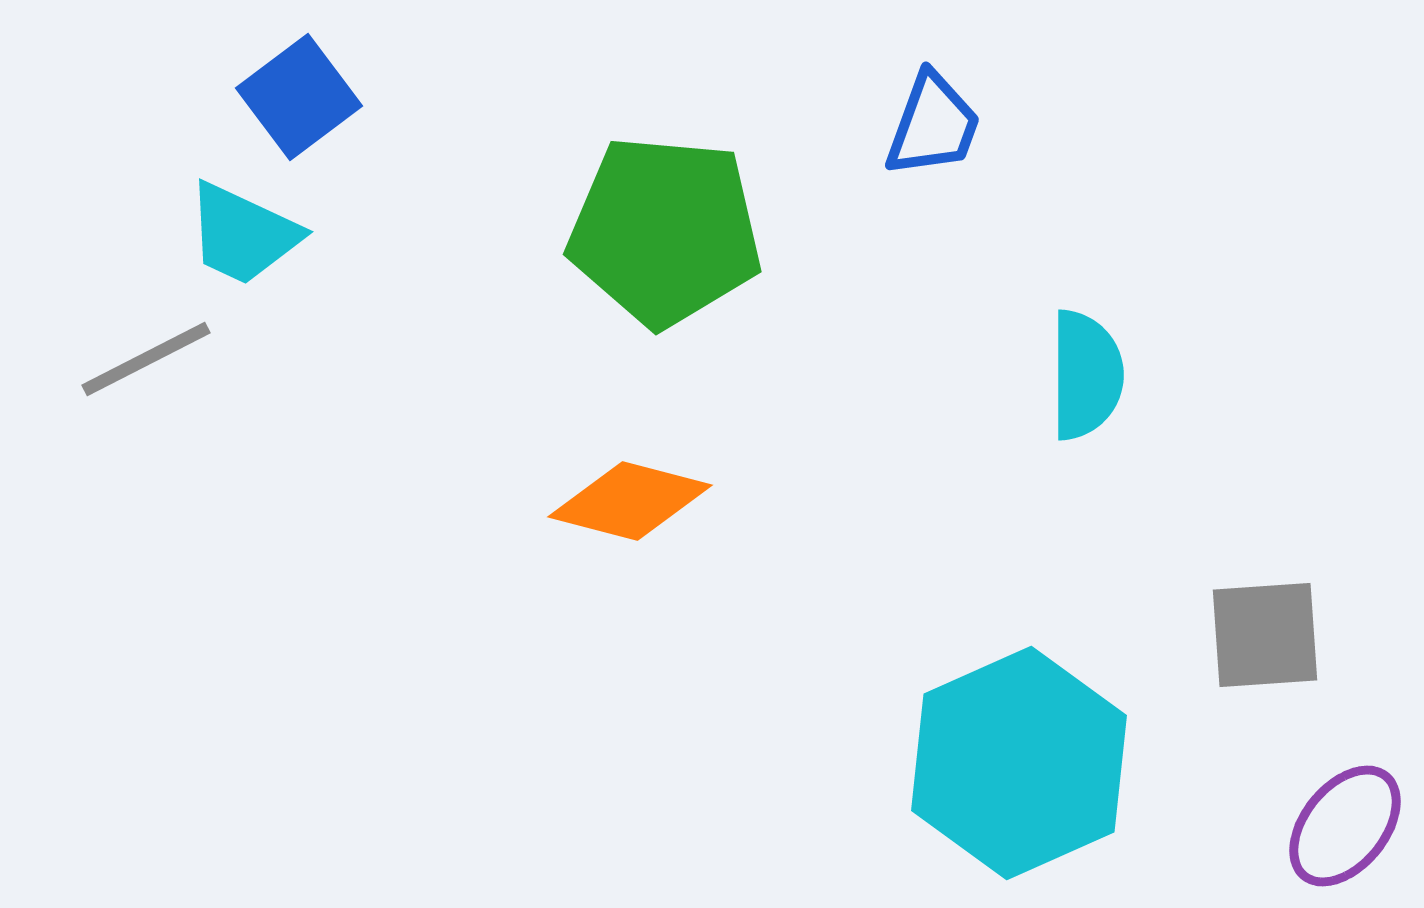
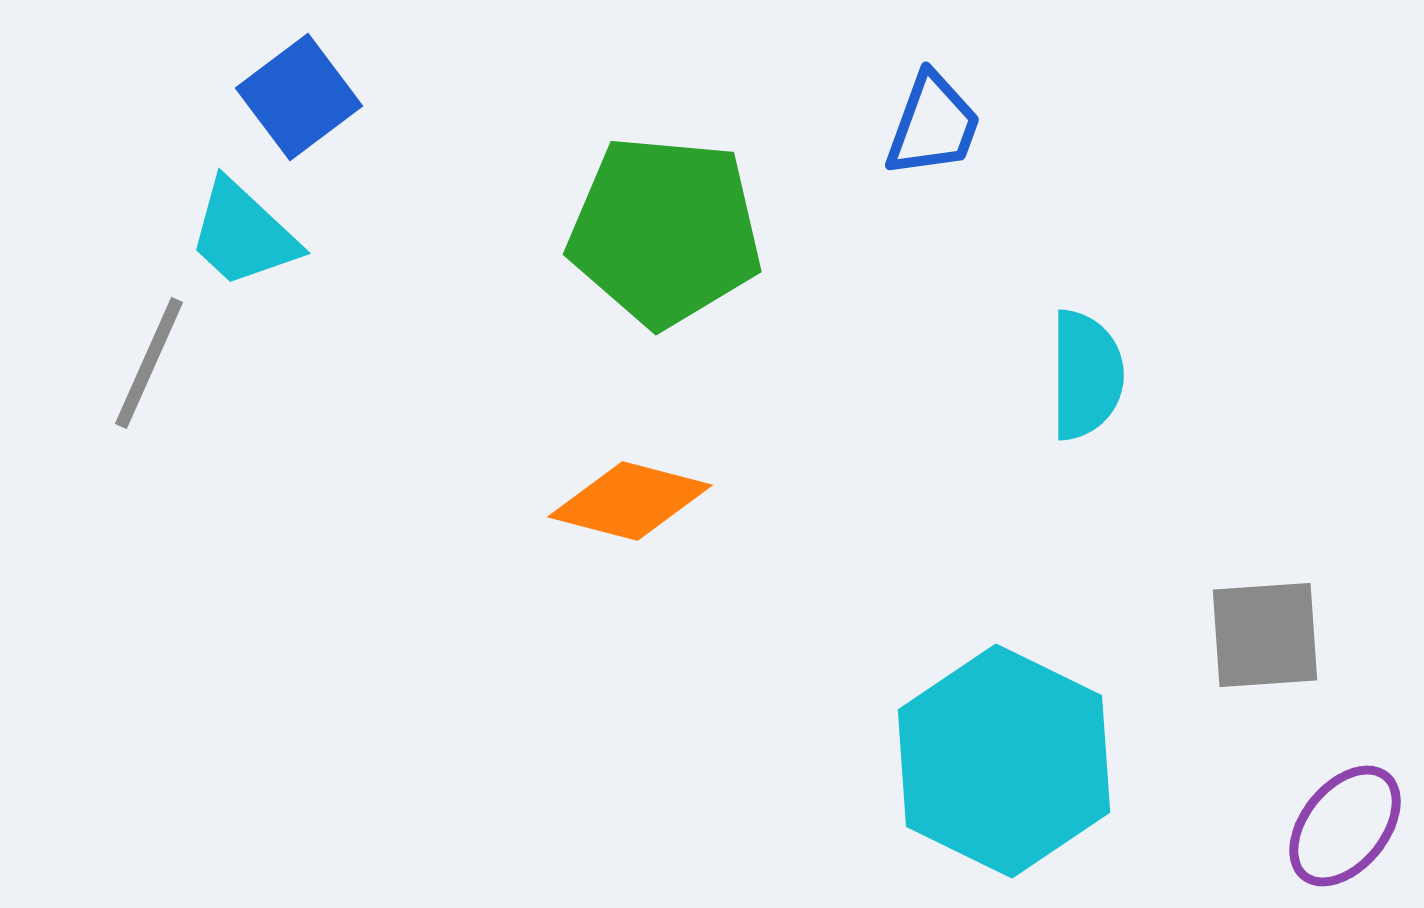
cyan trapezoid: rotated 18 degrees clockwise
gray line: moved 3 px right, 4 px down; rotated 39 degrees counterclockwise
cyan hexagon: moved 15 px left, 2 px up; rotated 10 degrees counterclockwise
